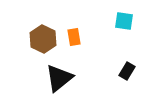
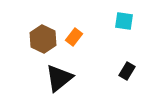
orange rectangle: rotated 48 degrees clockwise
